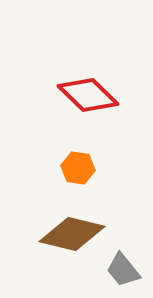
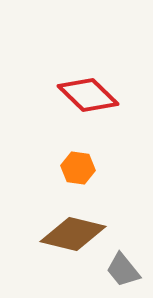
brown diamond: moved 1 px right
